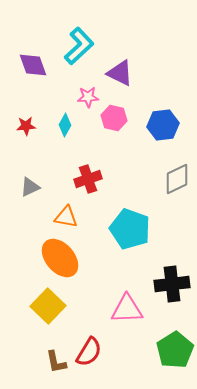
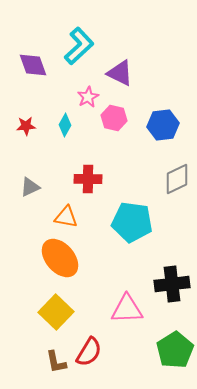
pink star: rotated 25 degrees counterclockwise
red cross: rotated 20 degrees clockwise
cyan pentagon: moved 2 px right, 7 px up; rotated 12 degrees counterclockwise
yellow square: moved 8 px right, 6 px down
